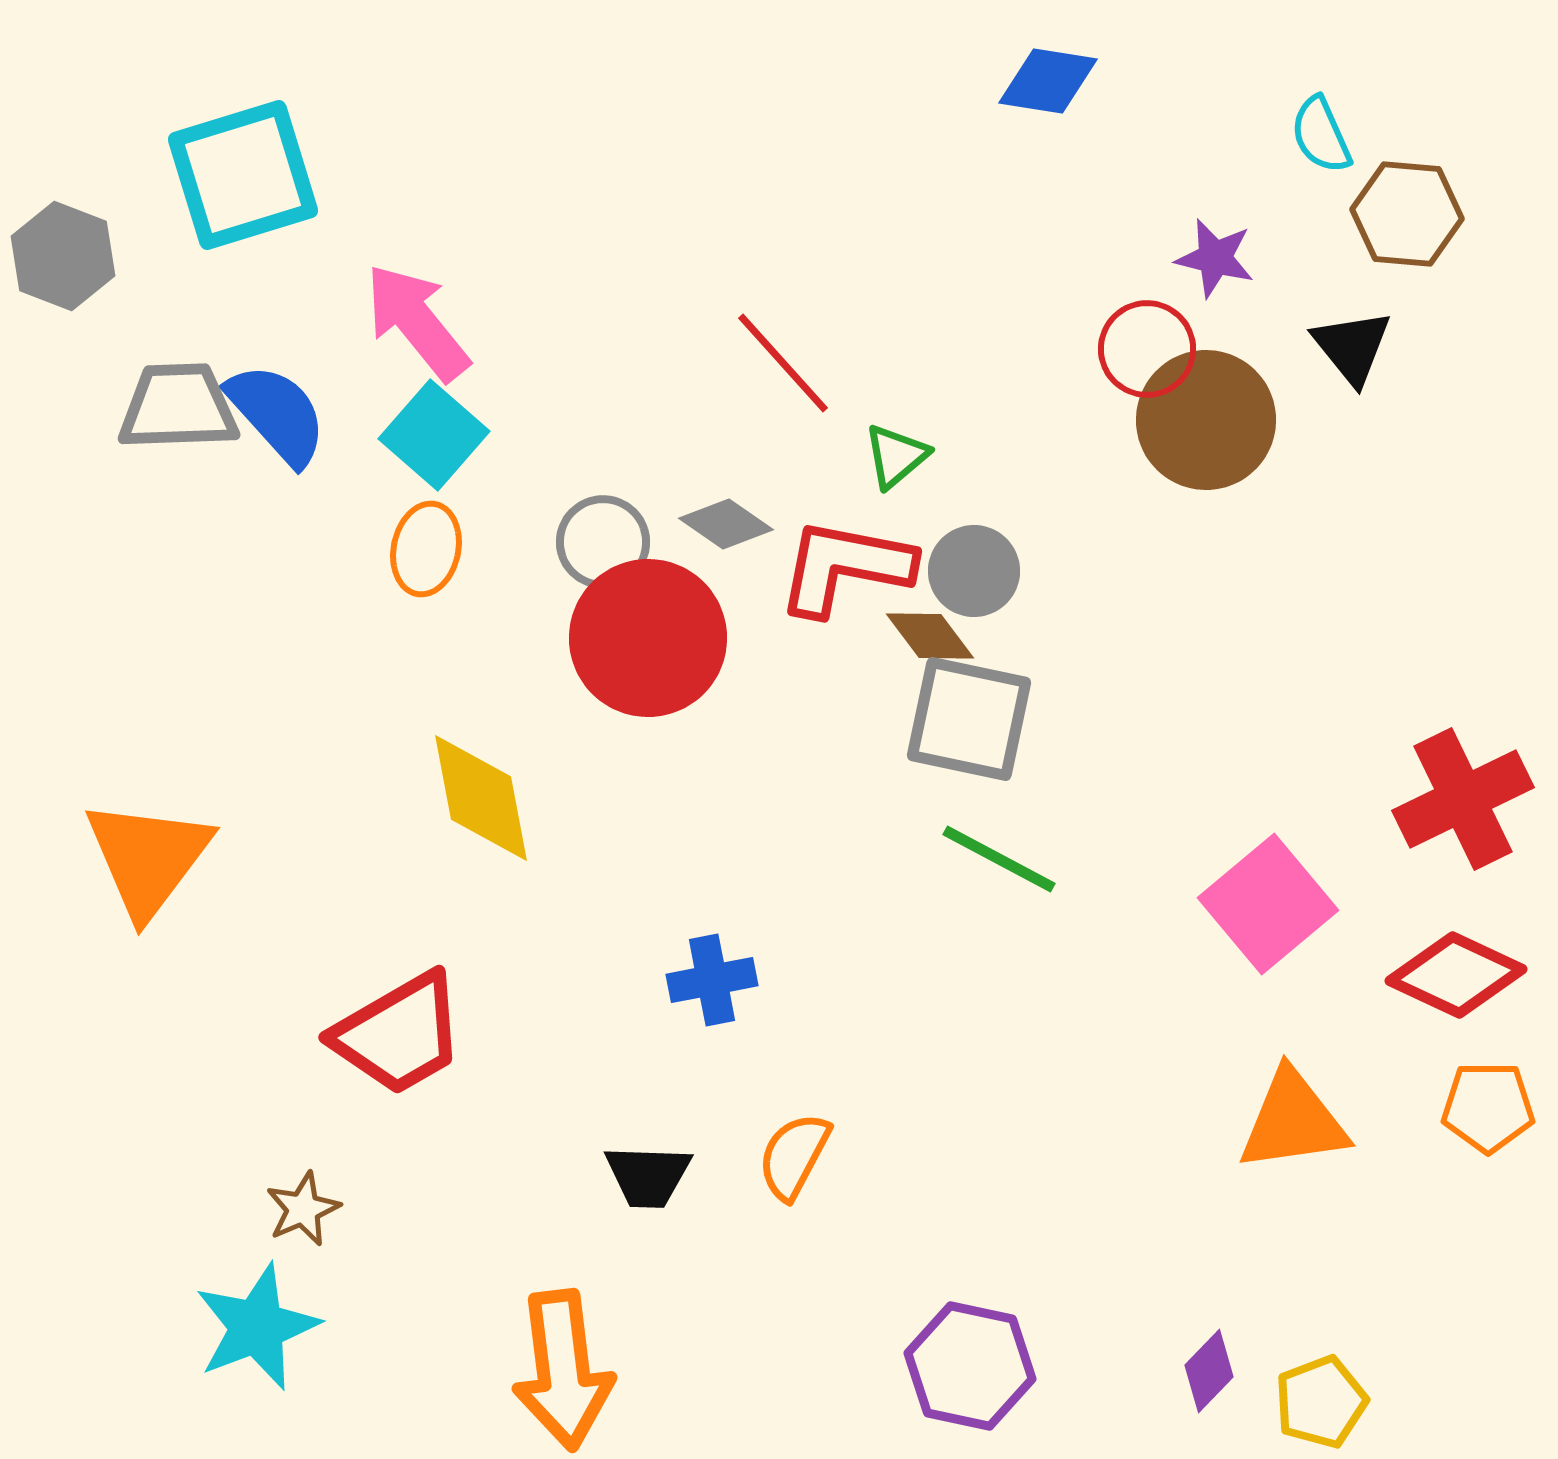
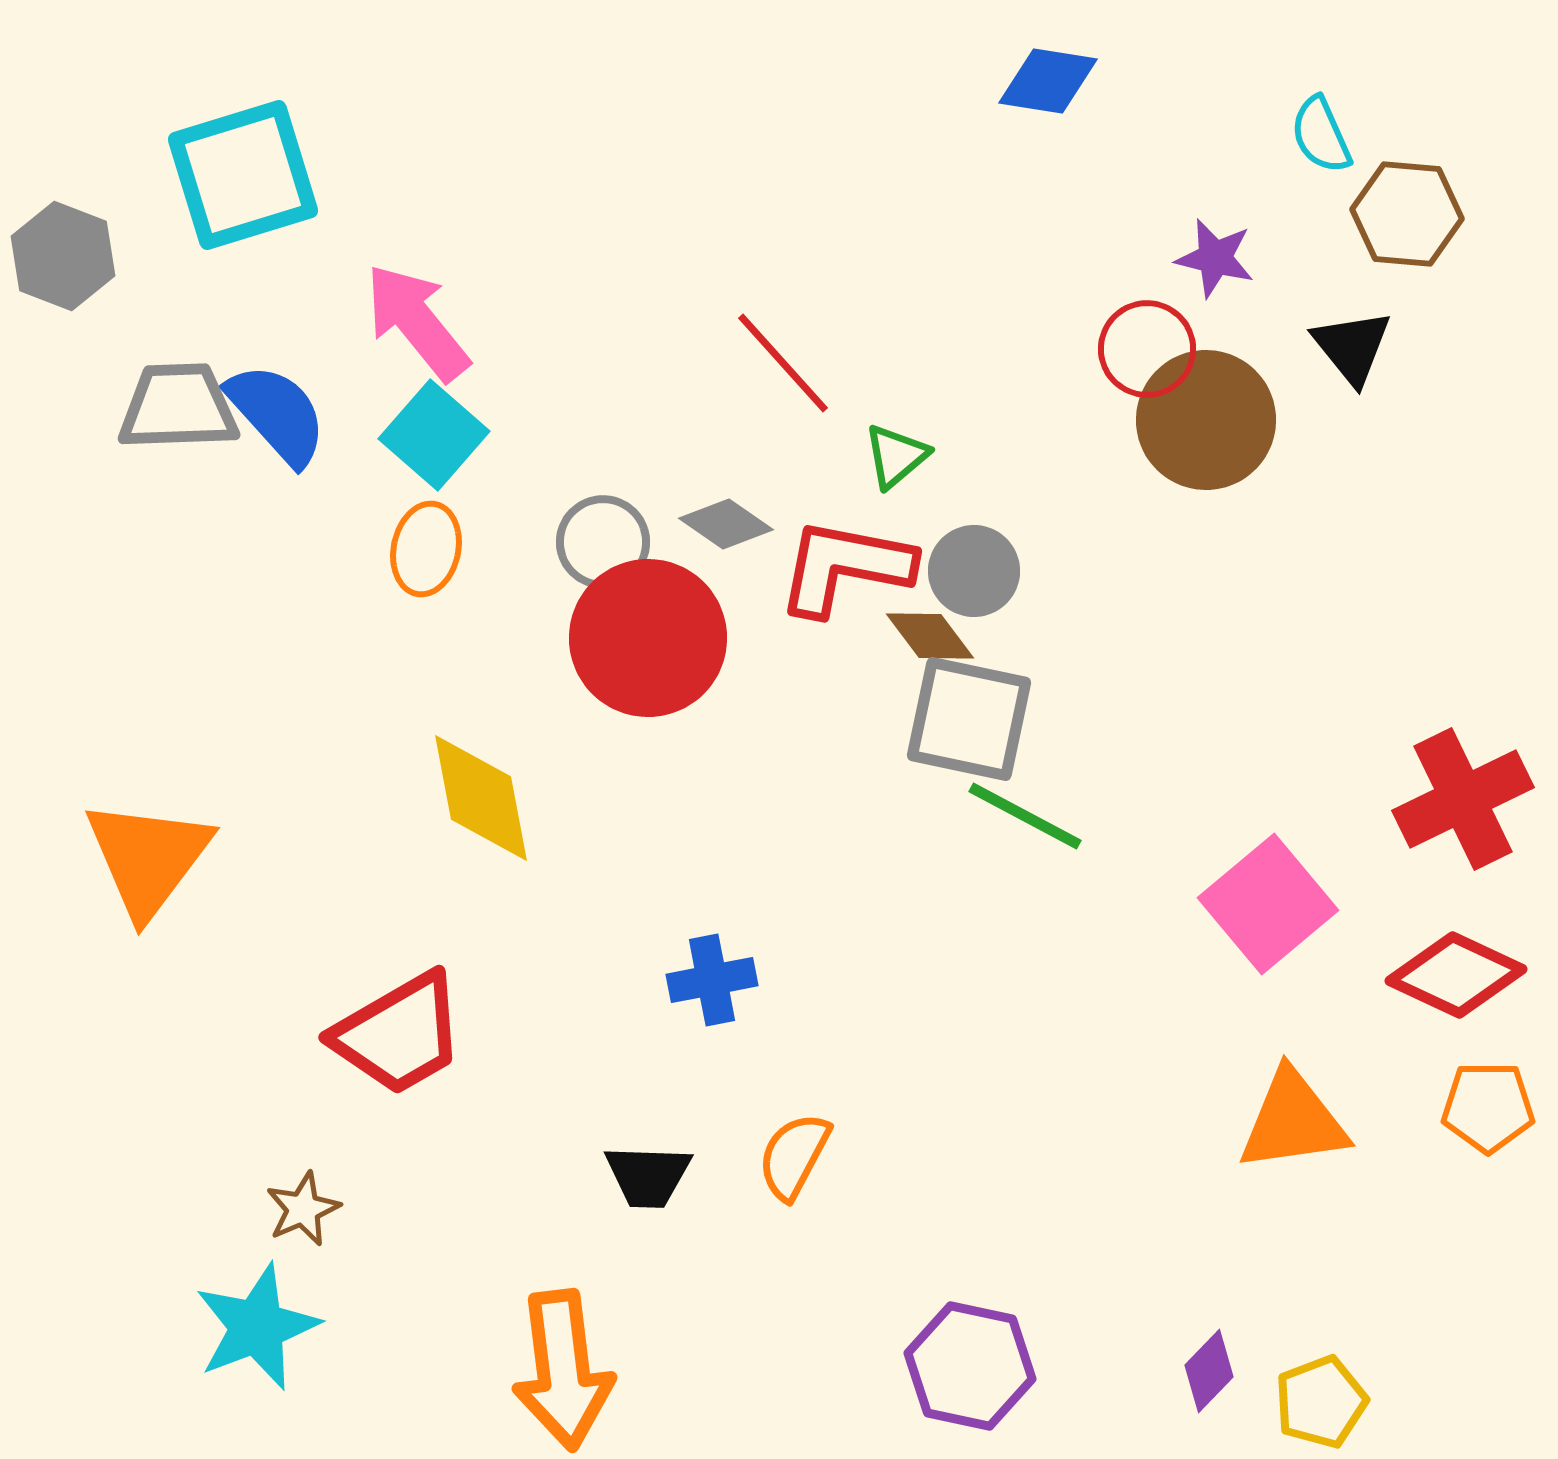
green line at (999, 859): moved 26 px right, 43 px up
